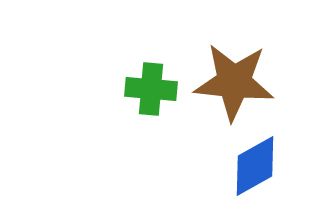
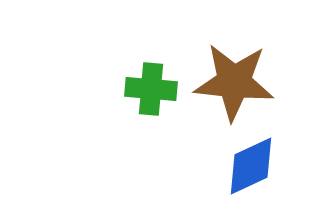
blue diamond: moved 4 px left; rotated 4 degrees clockwise
